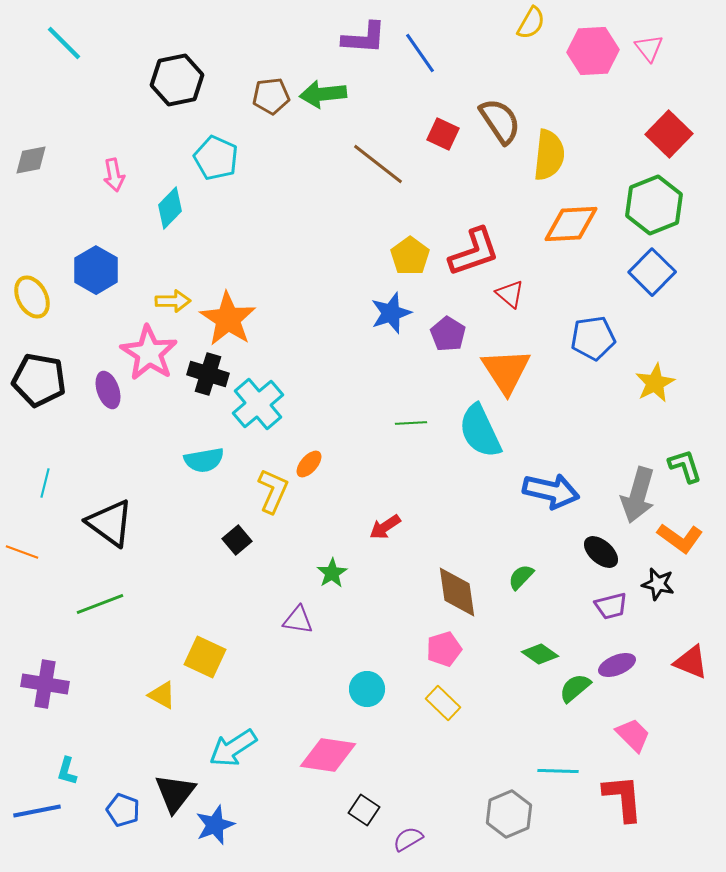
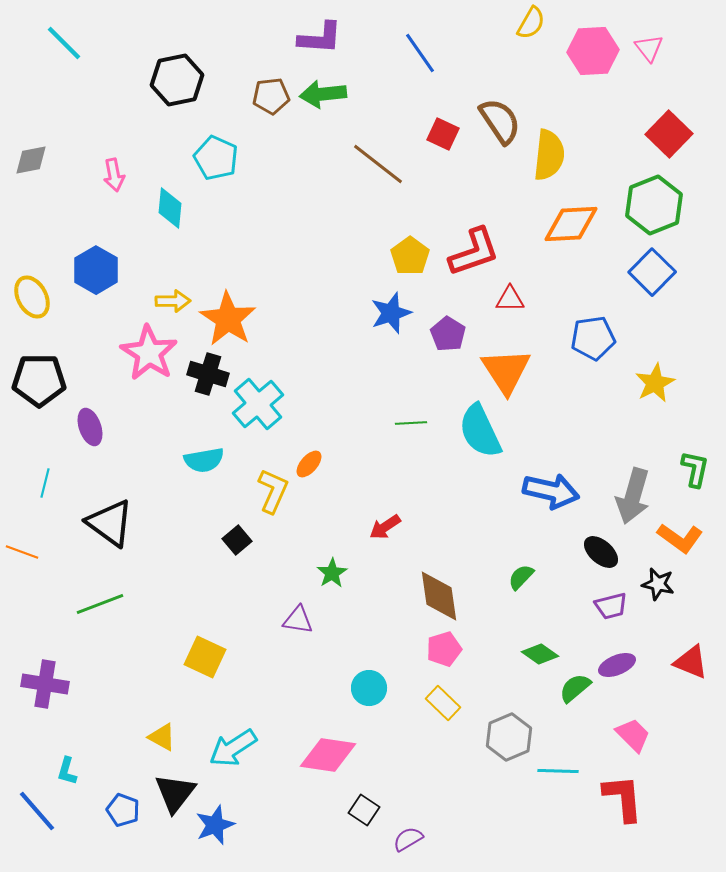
purple L-shape at (364, 38): moved 44 px left
cyan diamond at (170, 208): rotated 39 degrees counterclockwise
red triangle at (510, 294): moved 5 px down; rotated 40 degrees counterclockwise
black pentagon at (39, 380): rotated 10 degrees counterclockwise
purple ellipse at (108, 390): moved 18 px left, 37 px down
green L-shape at (685, 466): moved 10 px right, 3 px down; rotated 30 degrees clockwise
gray arrow at (638, 495): moved 5 px left, 1 px down
brown diamond at (457, 592): moved 18 px left, 4 px down
cyan circle at (367, 689): moved 2 px right, 1 px up
yellow triangle at (162, 695): moved 42 px down
blue line at (37, 811): rotated 60 degrees clockwise
gray hexagon at (509, 814): moved 77 px up
